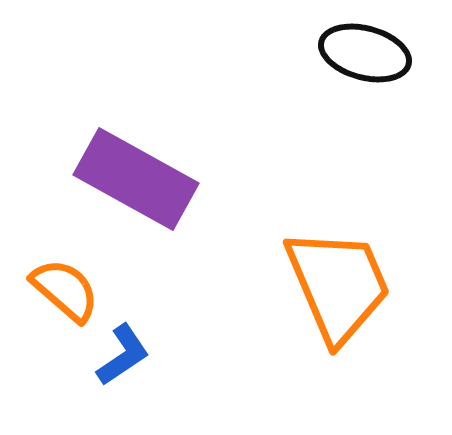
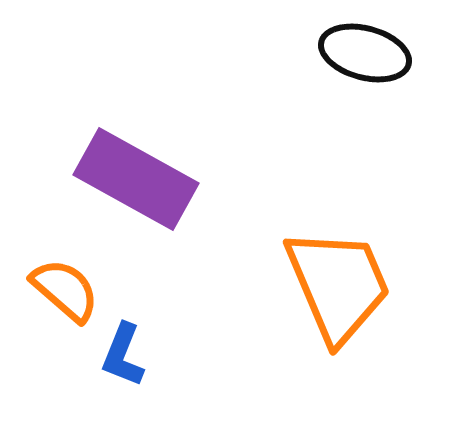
blue L-shape: rotated 146 degrees clockwise
